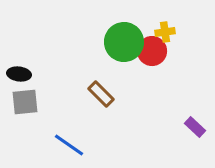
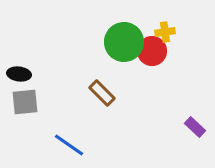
brown rectangle: moved 1 px right, 1 px up
